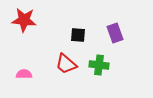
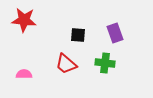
green cross: moved 6 px right, 2 px up
